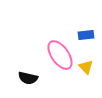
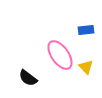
blue rectangle: moved 5 px up
black semicircle: rotated 24 degrees clockwise
